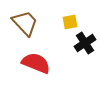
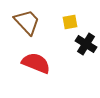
brown trapezoid: moved 2 px right, 1 px up
black cross: moved 1 px right, 1 px down; rotated 25 degrees counterclockwise
